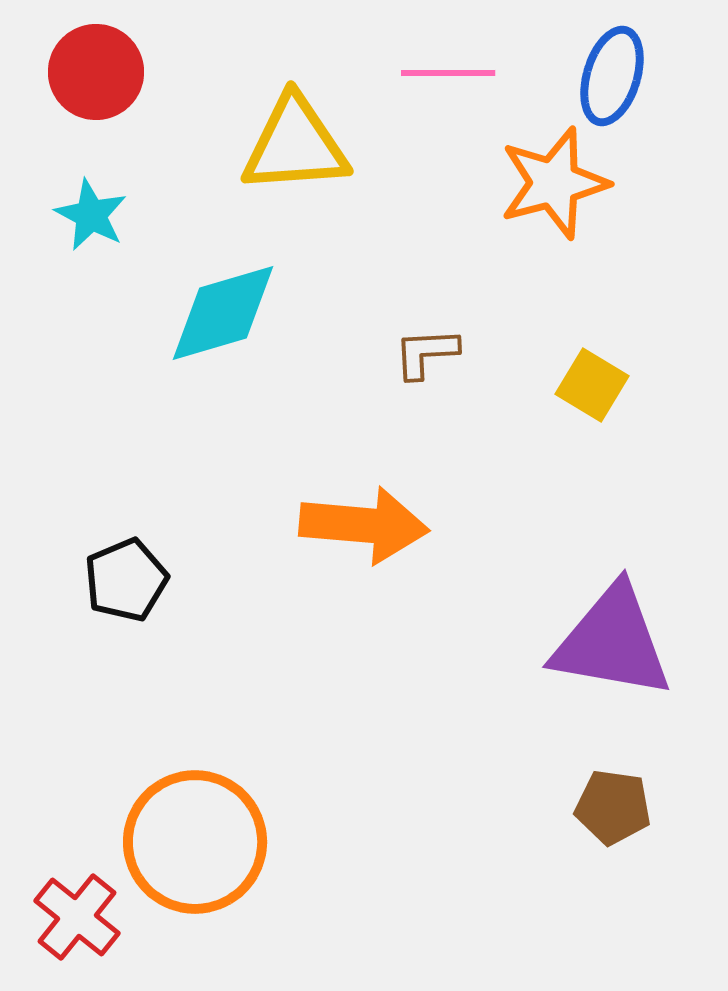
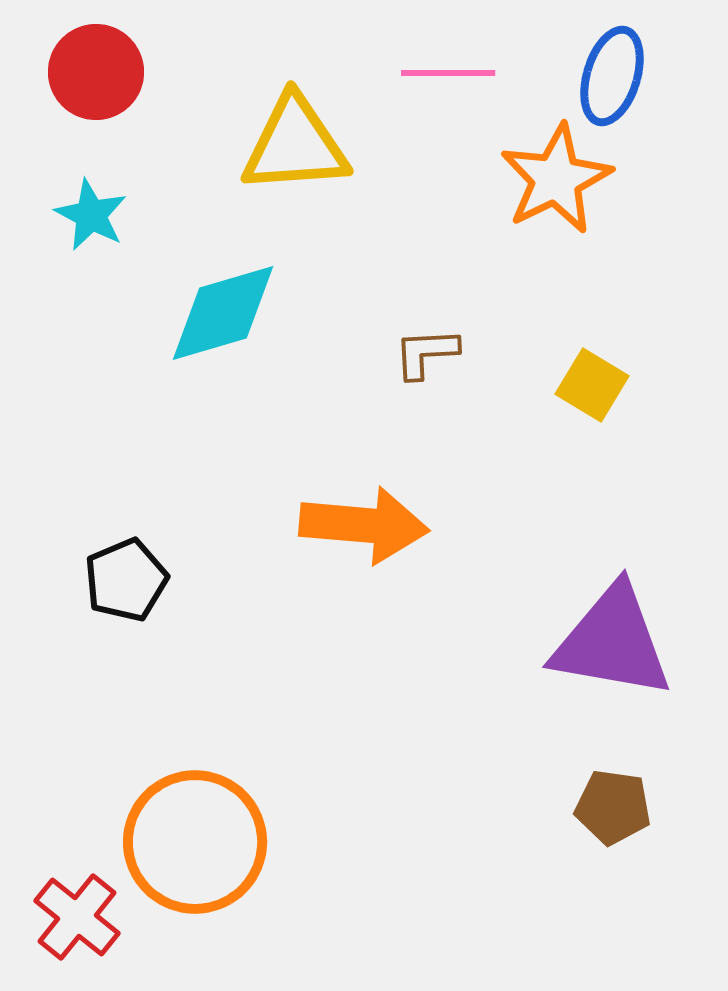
orange star: moved 2 px right, 4 px up; rotated 11 degrees counterclockwise
